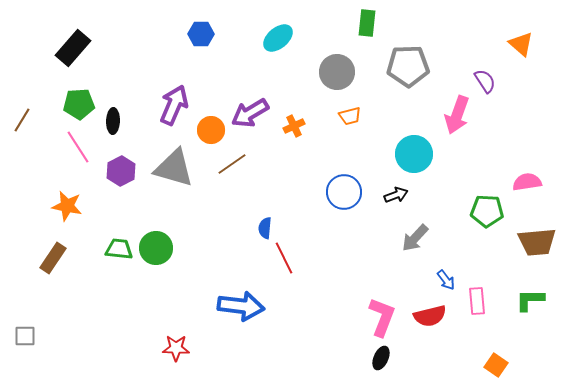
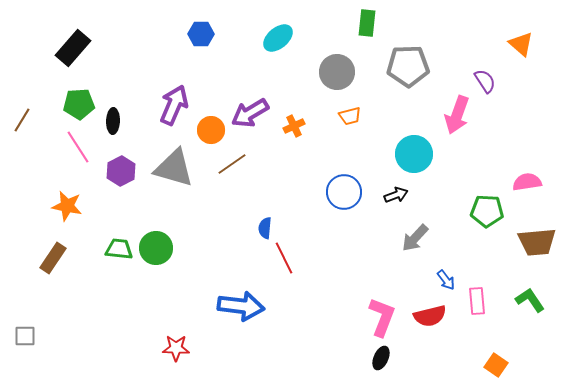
green L-shape at (530, 300): rotated 56 degrees clockwise
